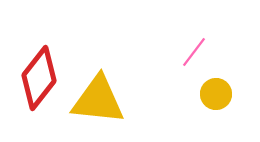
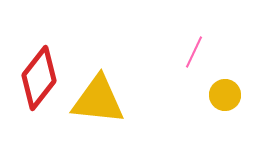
pink line: rotated 12 degrees counterclockwise
yellow circle: moved 9 px right, 1 px down
